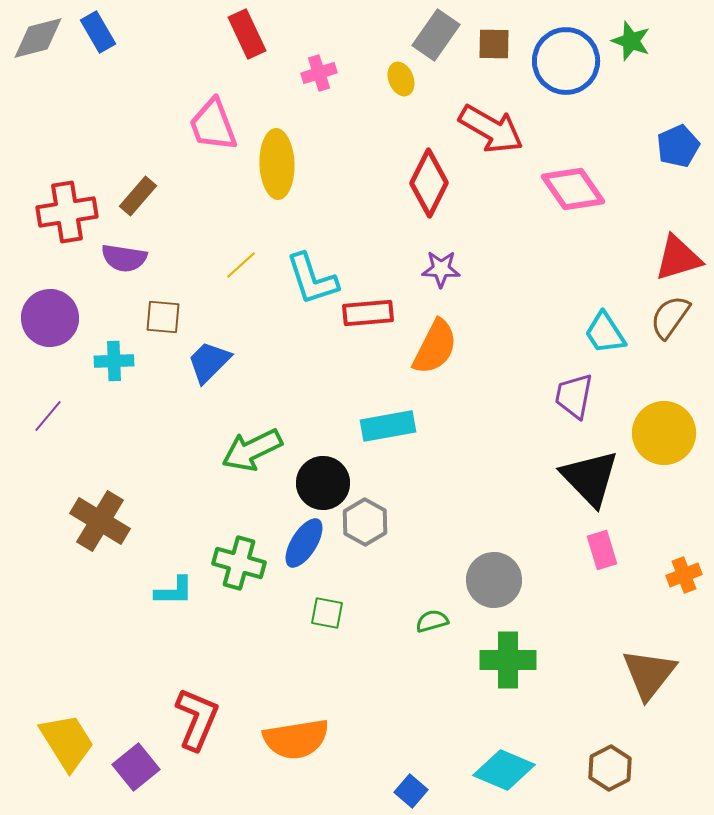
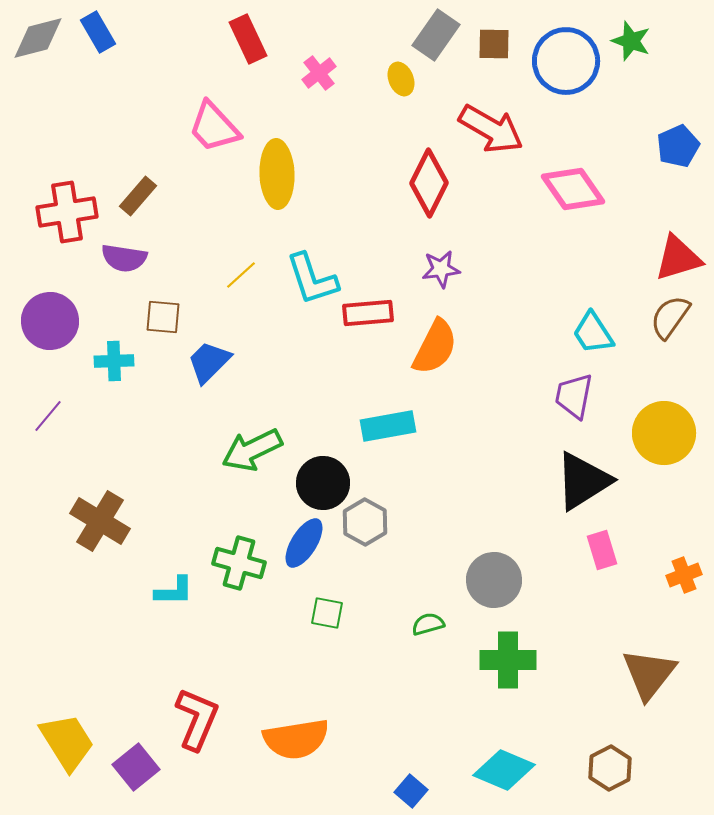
red rectangle at (247, 34): moved 1 px right, 5 px down
pink cross at (319, 73): rotated 20 degrees counterclockwise
pink trapezoid at (213, 125): moved 1 px right, 2 px down; rotated 22 degrees counterclockwise
yellow ellipse at (277, 164): moved 10 px down
yellow line at (241, 265): moved 10 px down
purple star at (441, 269): rotated 9 degrees counterclockwise
purple circle at (50, 318): moved 3 px down
cyan trapezoid at (605, 333): moved 12 px left
black triangle at (590, 478): moved 7 px left, 3 px down; rotated 42 degrees clockwise
green semicircle at (432, 621): moved 4 px left, 3 px down
